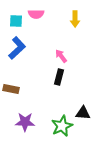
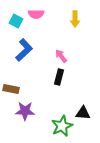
cyan square: rotated 24 degrees clockwise
blue L-shape: moved 7 px right, 2 px down
purple star: moved 11 px up
